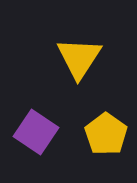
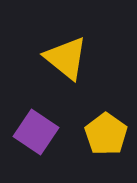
yellow triangle: moved 13 px left; rotated 24 degrees counterclockwise
